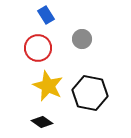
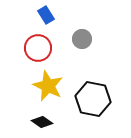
black hexagon: moved 3 px right, 6 px down
